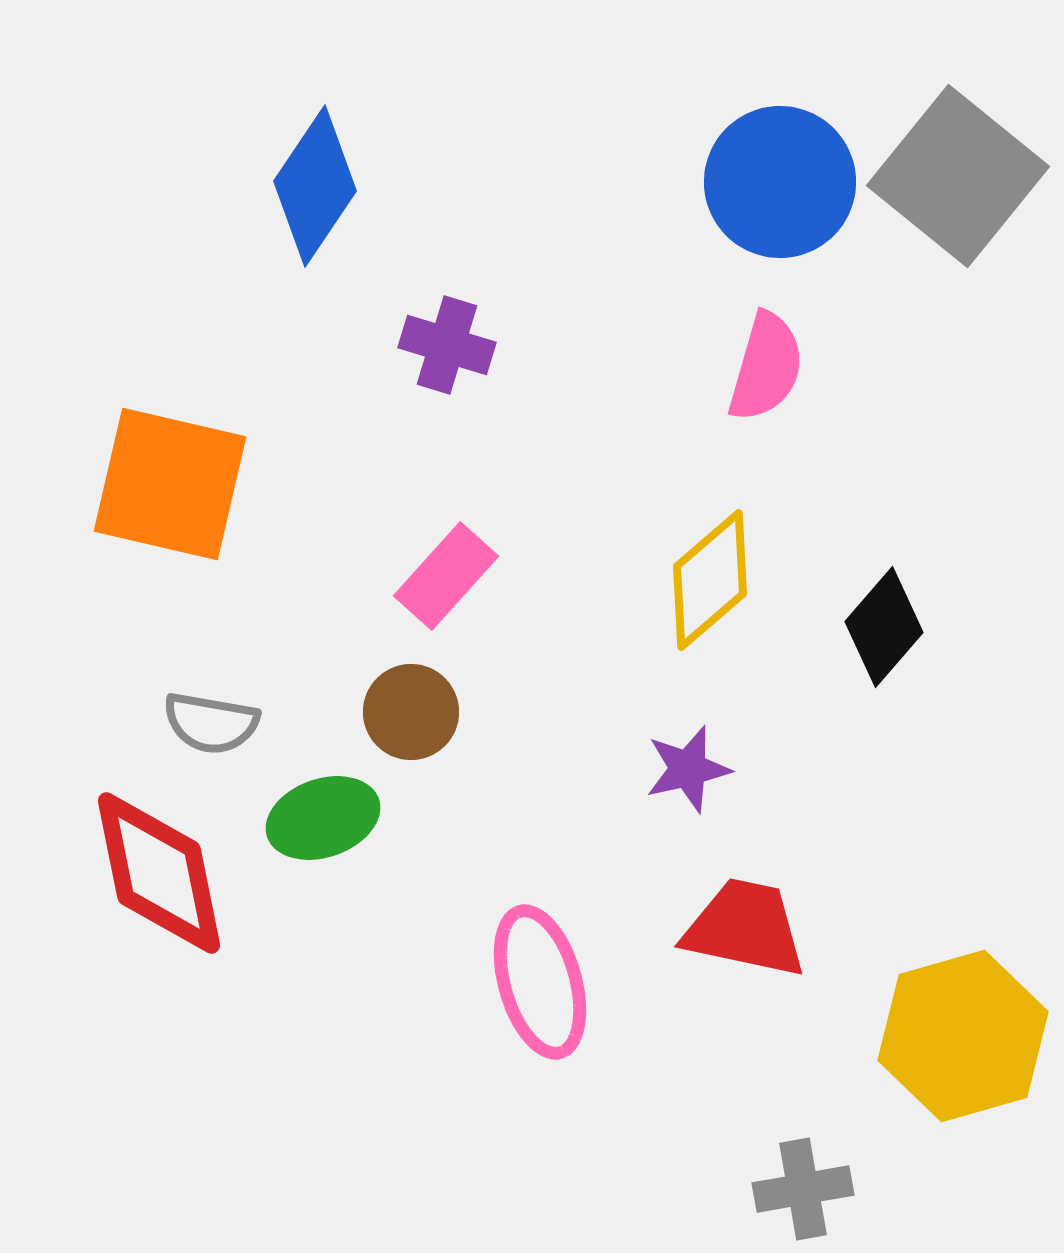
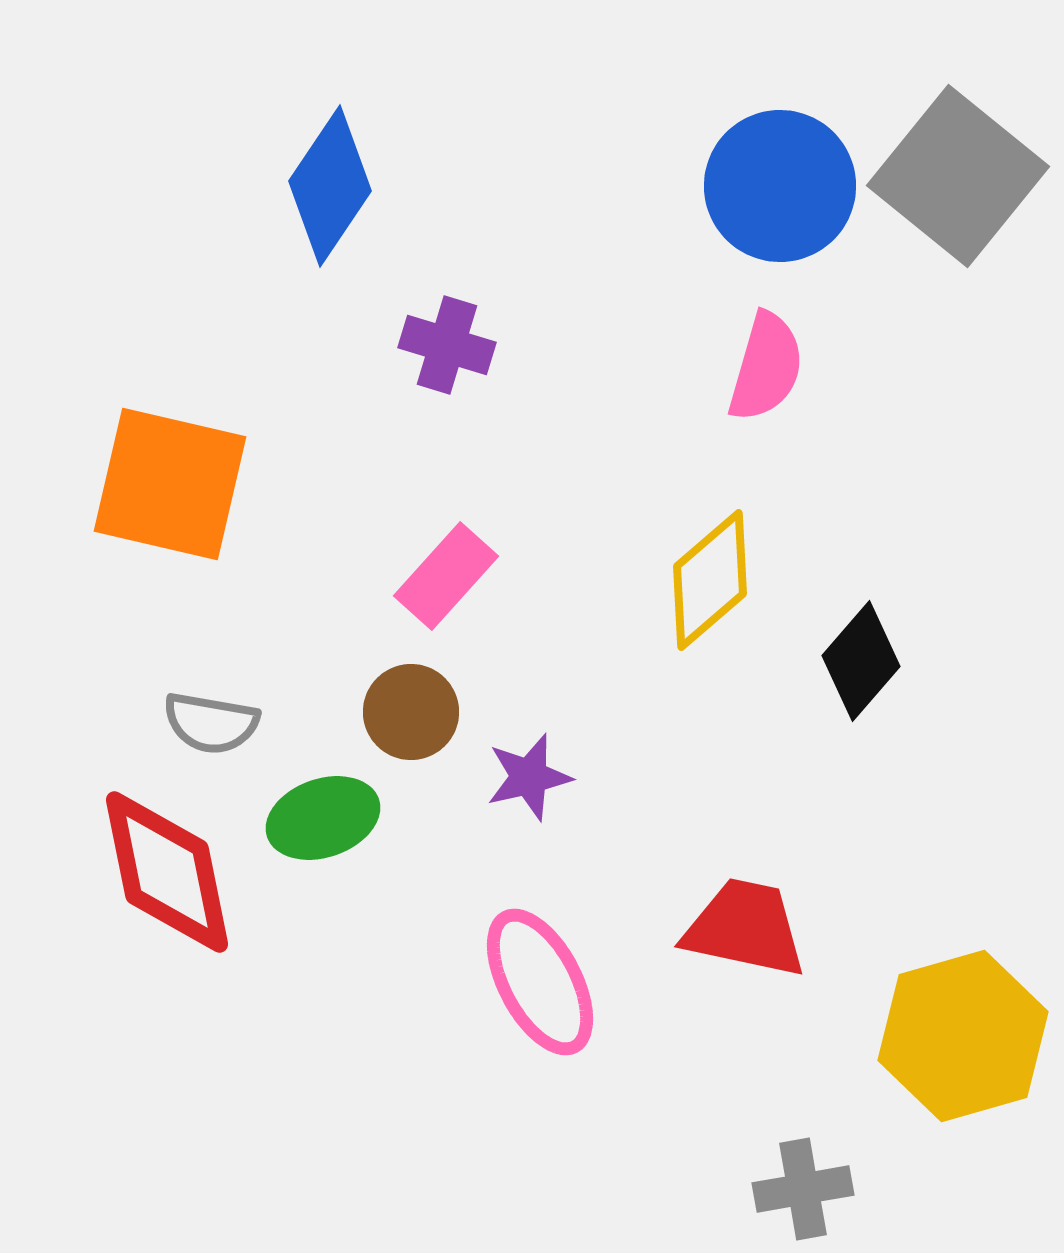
blue circle: moved 4 px down
blue diamond: moved 15 px right
black diamond: moved 23 px left, 34 px down
purple star: moved 159 px left, 8 px down
red diamond: moved 8 px right, 1 px up
pink ellipse: rotated 12 degrees counterclockwise
